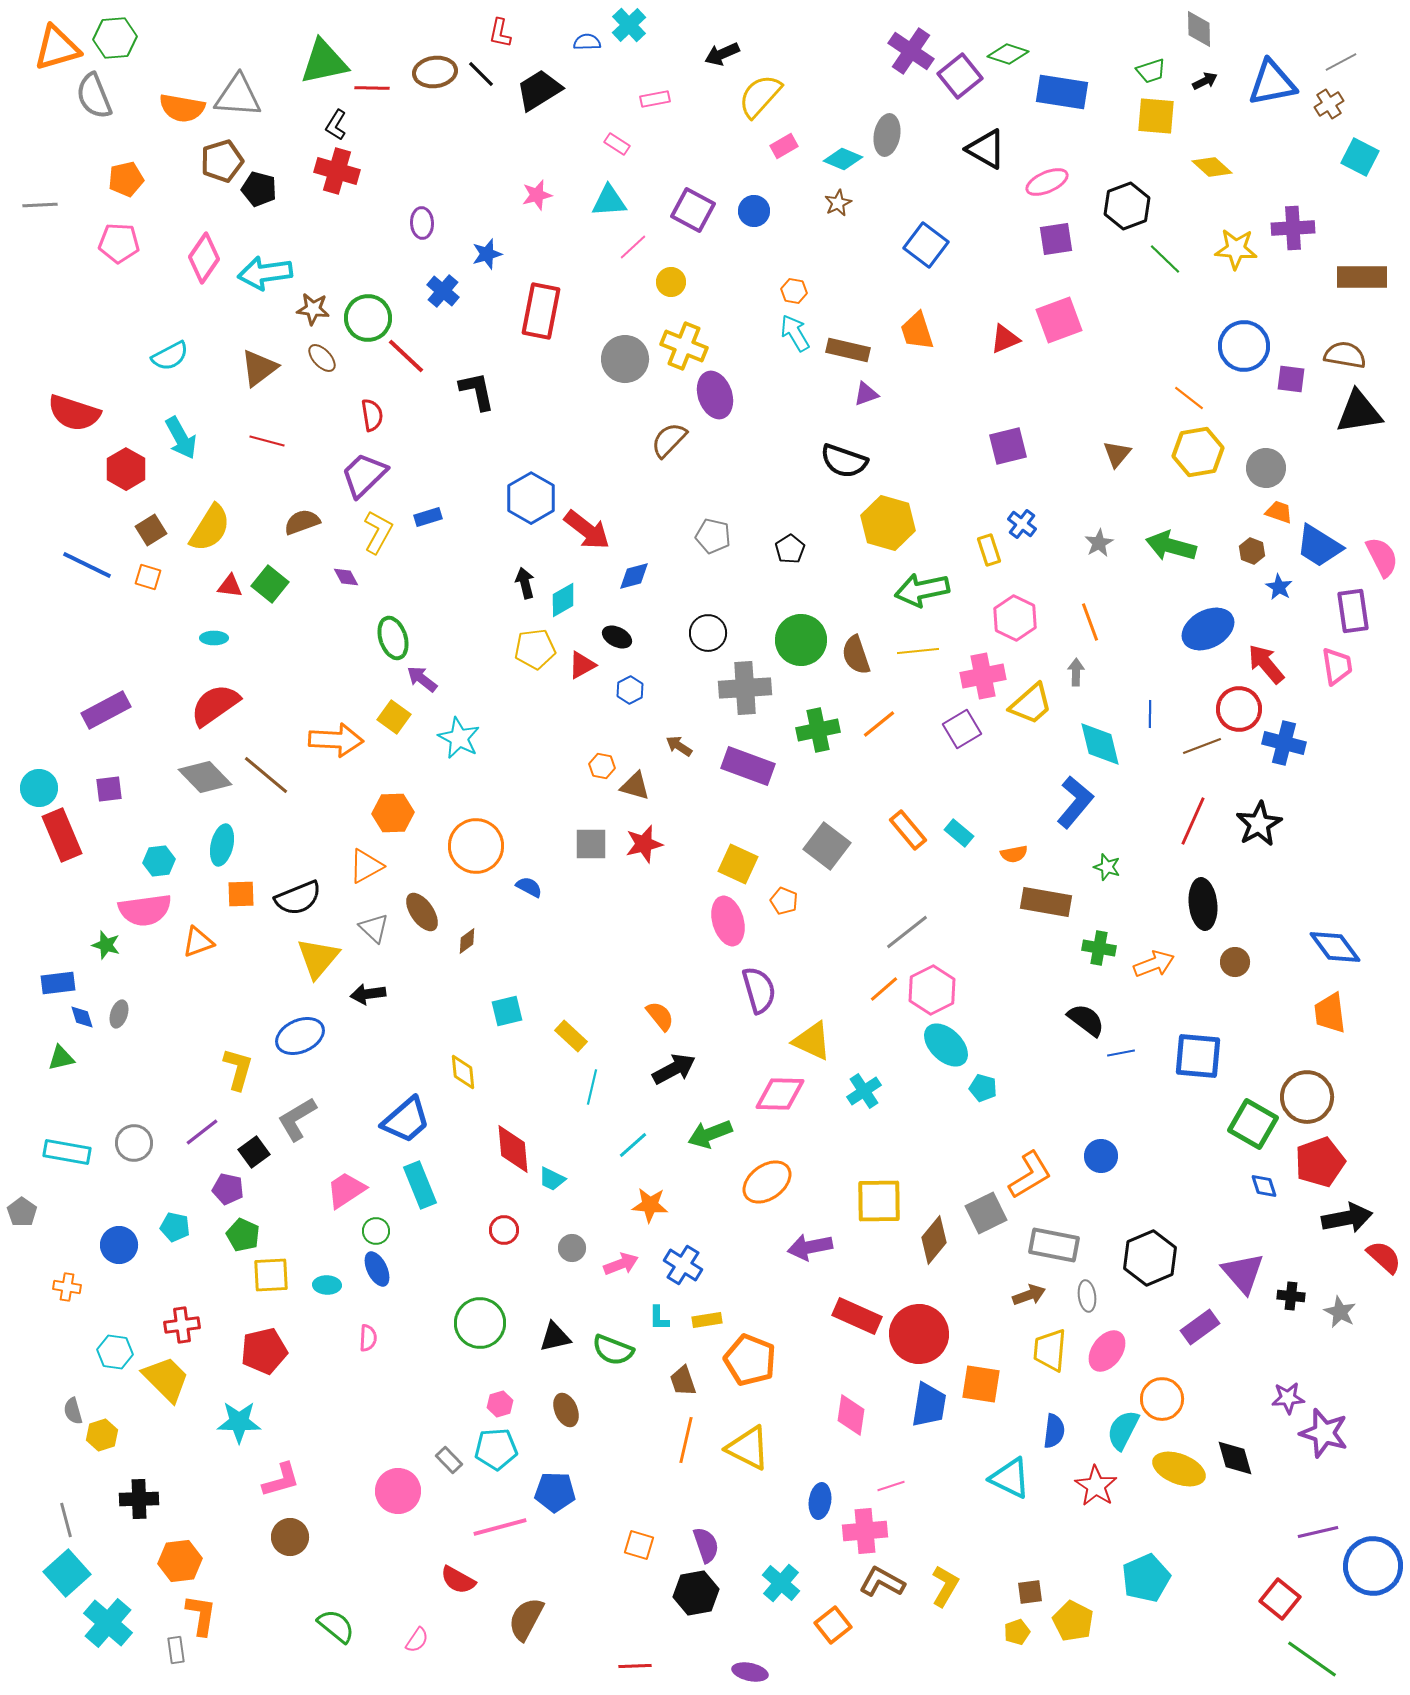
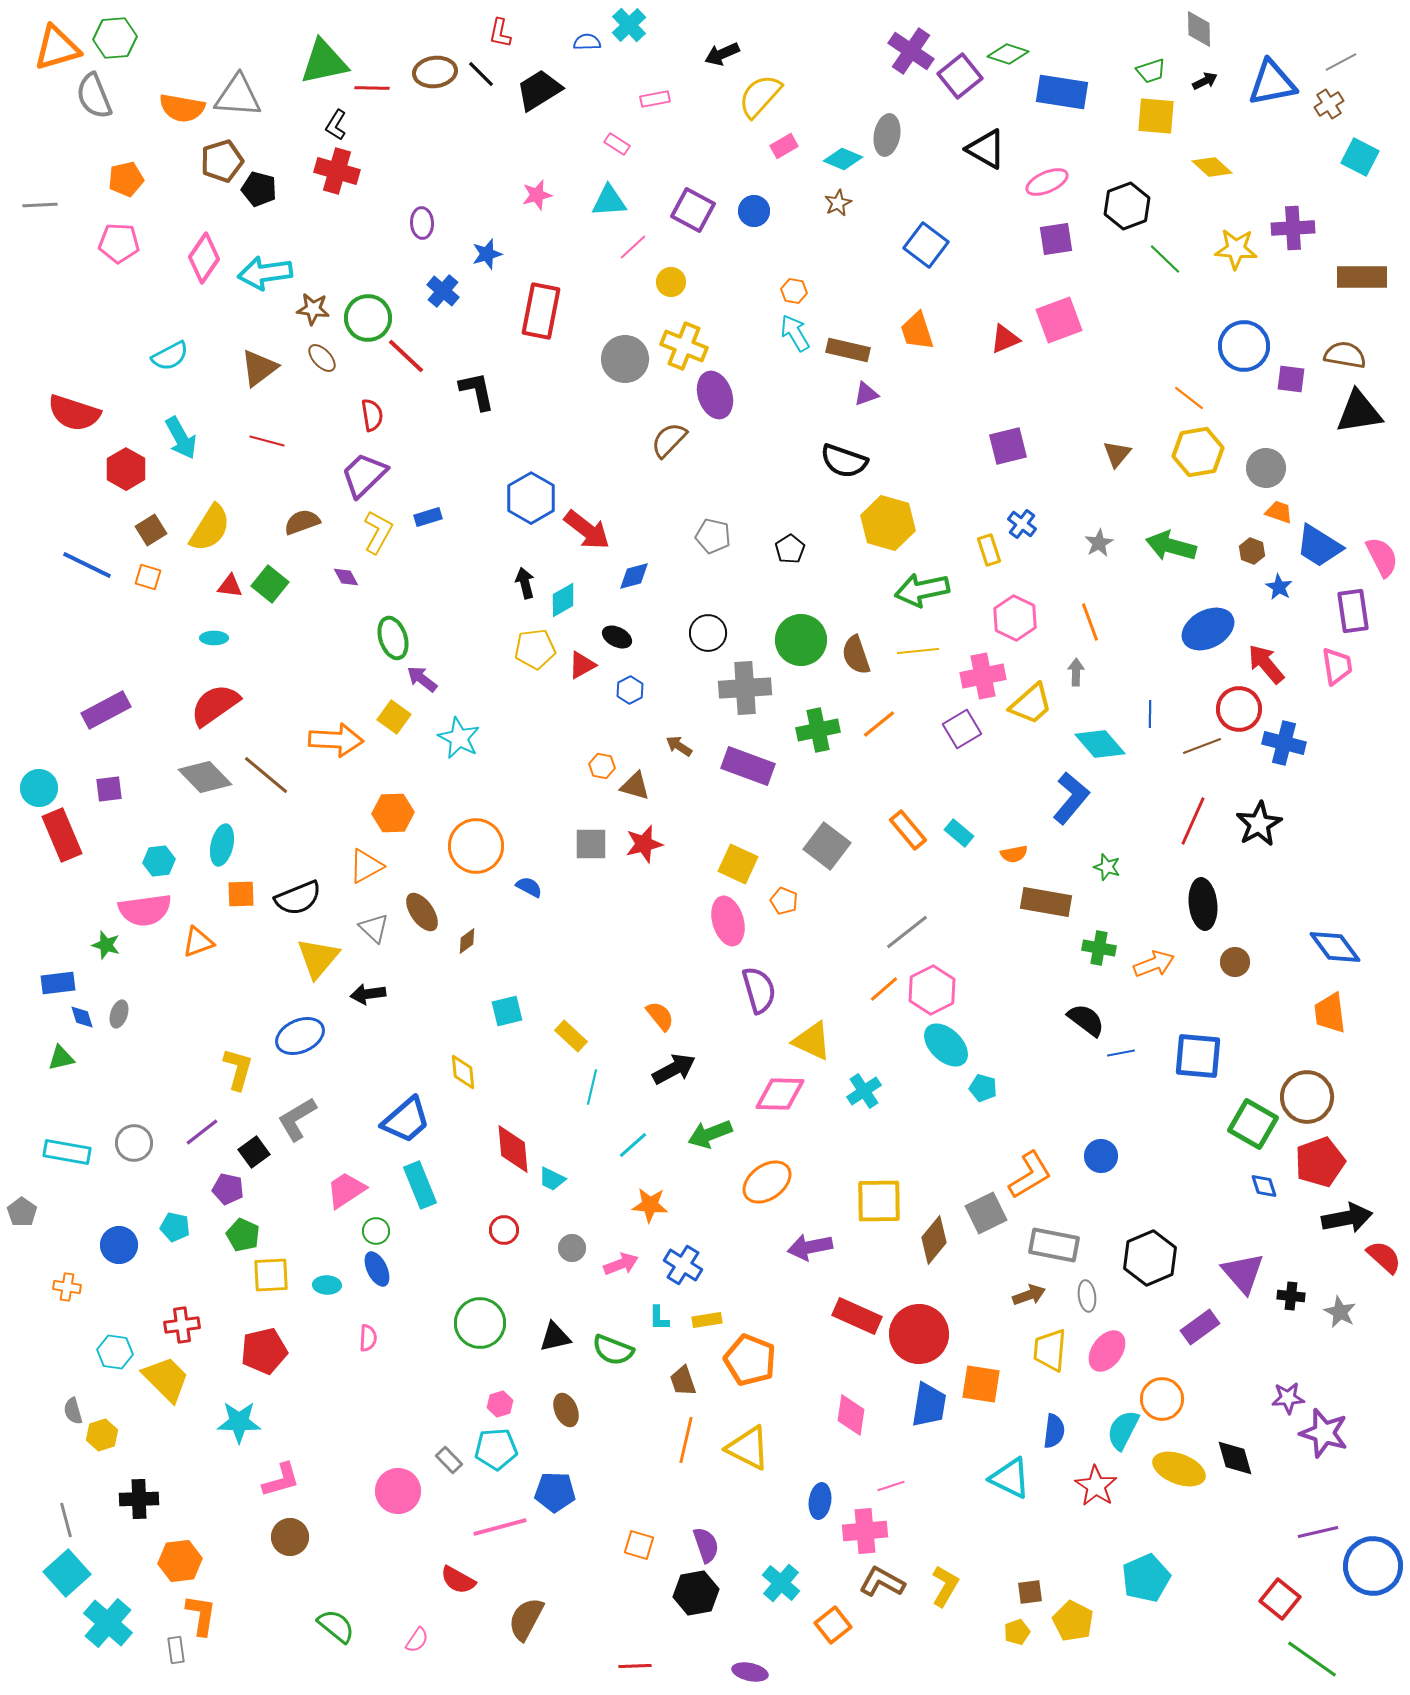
cyan diamond at (1100, 744): rotated 27 degrees counterclockwise
blue L-shape at (1075, 802): moved 4 px left, 4 px up
